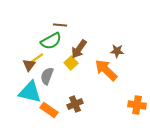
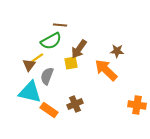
yellow square: rotated 32 degrees clockwise
